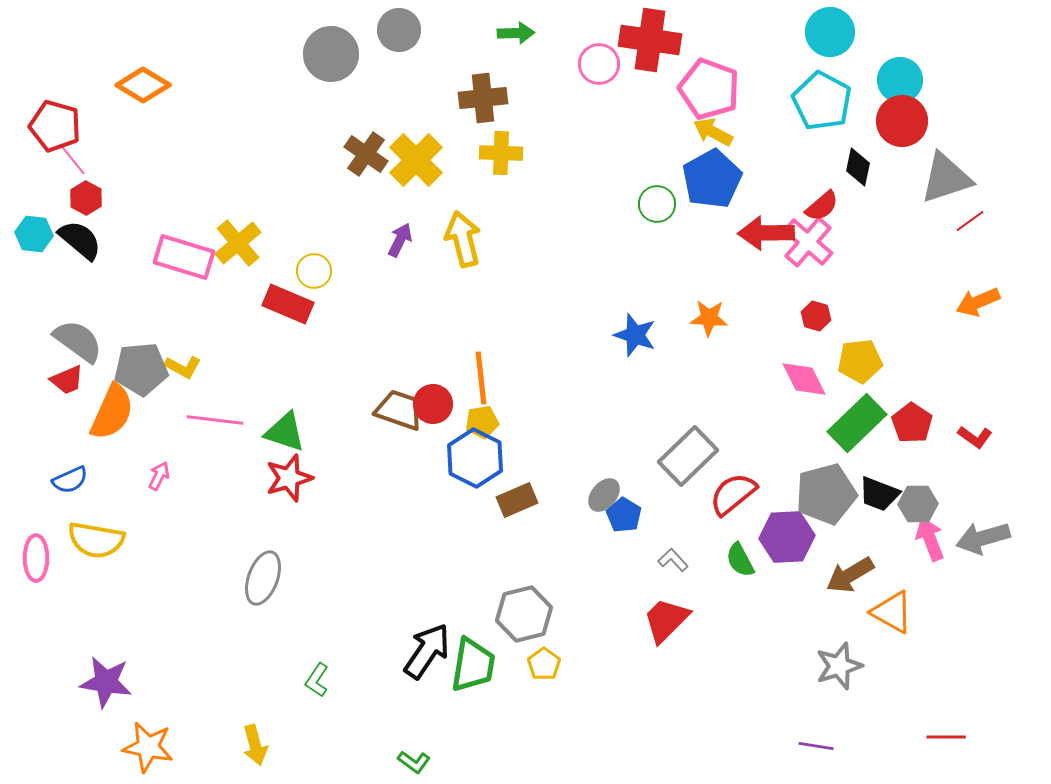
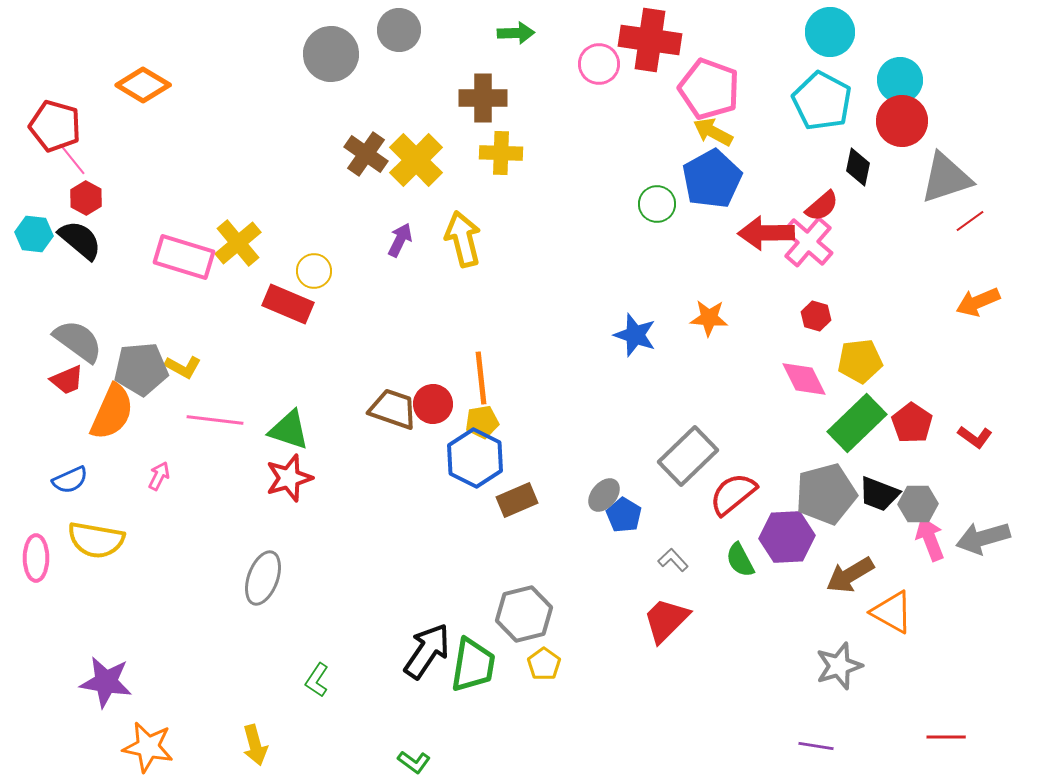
brown cross at (483, 98): rotated 6 degrees clockwise
brown trapezoid at (399, 410): moved 6 px left, 1 px up
green triangle at (285, 432): moved 4 px right, 2 px up
